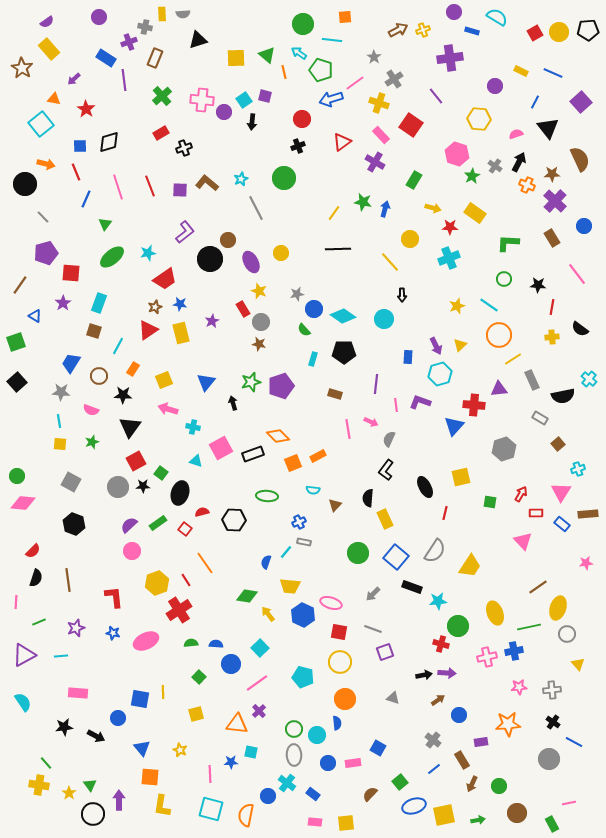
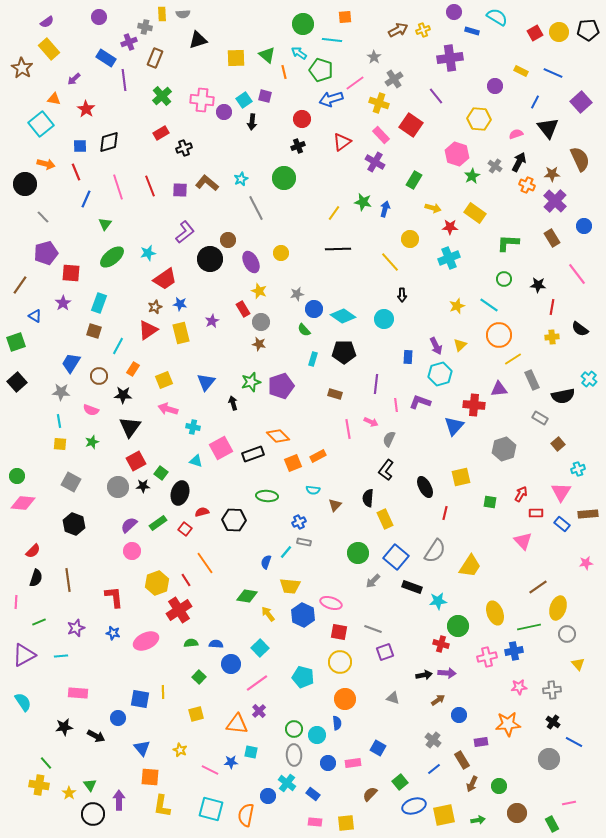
gray arrow at (373, 594): moved 13 px up
pink line at (210, 774): moved 4 px up; rotated 60 degrees counterclockwise
